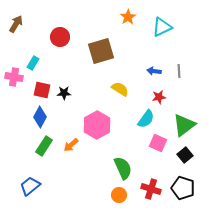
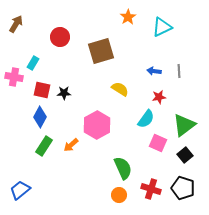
blue trapezoid: moved 10 px left, 4 px down
